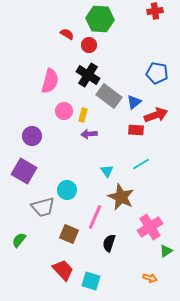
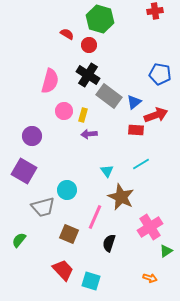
green hexagon: rotated 12 degrees clockwise
blue pentagon: moved 3 px right, 1 px down
